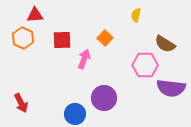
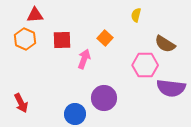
orange hexagon: moved 2 px right, 1 px down
